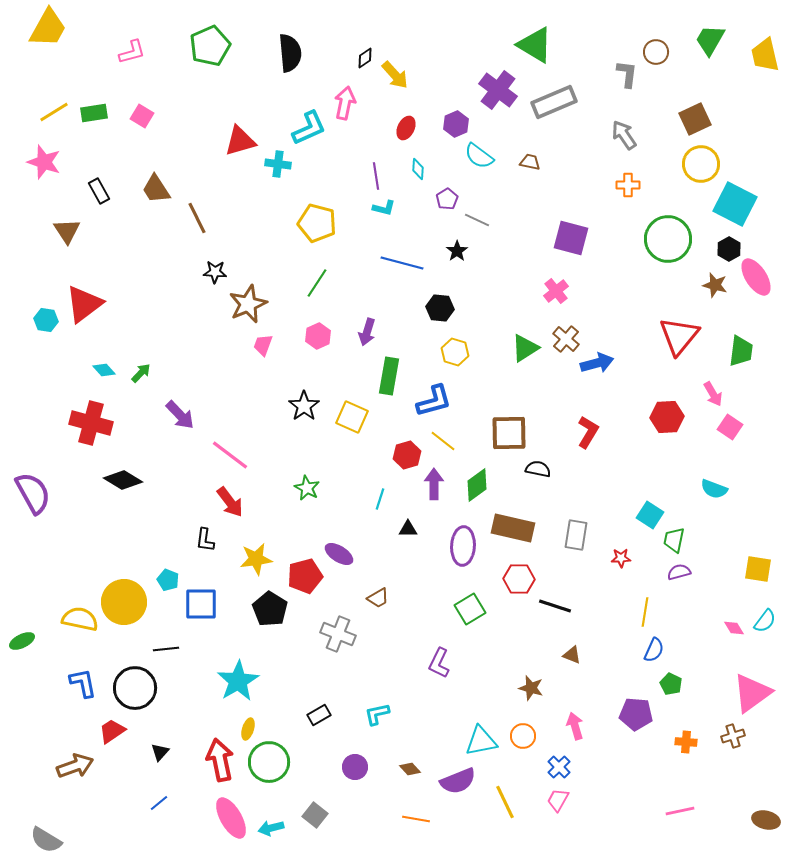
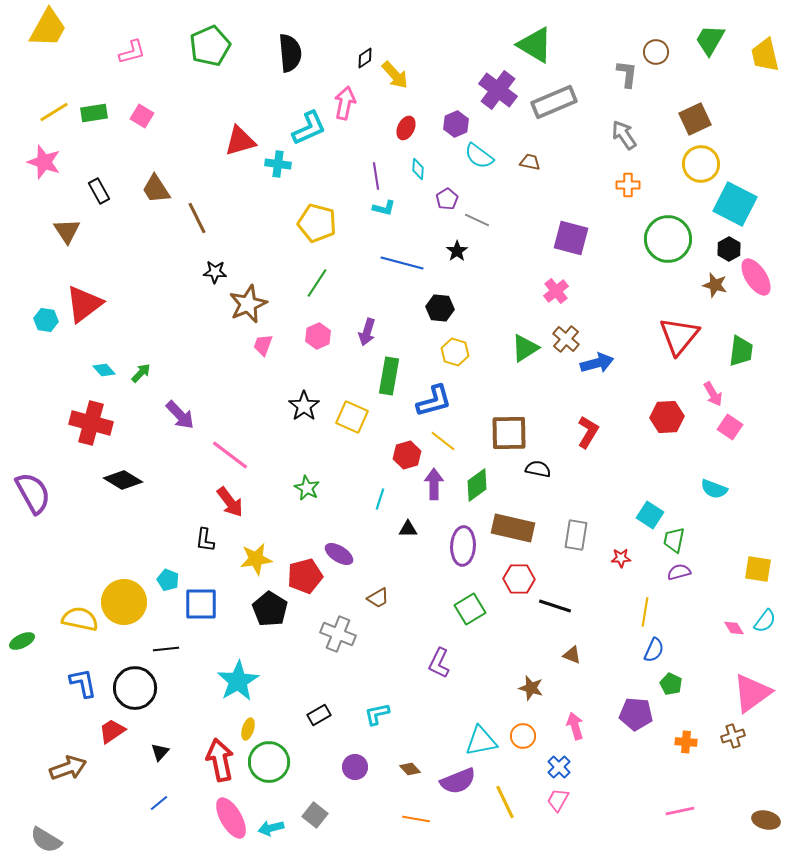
brown arrow at (75, 766): moved 7 px left, 2 px down
